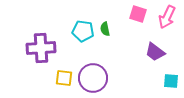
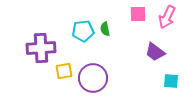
pink square: rotated 18 degrees counterclockwise
cyan pentagon: rotated 15 degrees counterclockwise
yellow square: moved 7 px up; rotated 18 degrees counterclockwise
